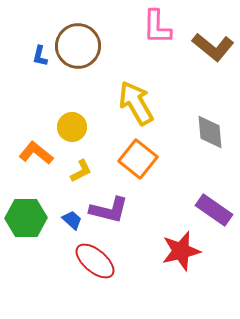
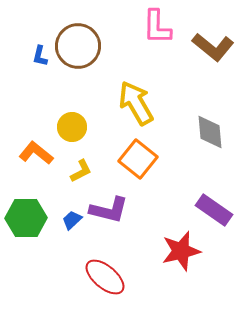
blue trapezoid: rotated 85 degrees counterclockwise
red ellipse: moved 10 px right, 16 px down
